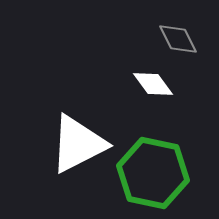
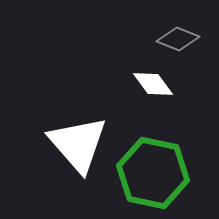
gray diamond: rotated 42 degrees counterclockwise
white triangle: rotated 44 degrees counterclockwise
